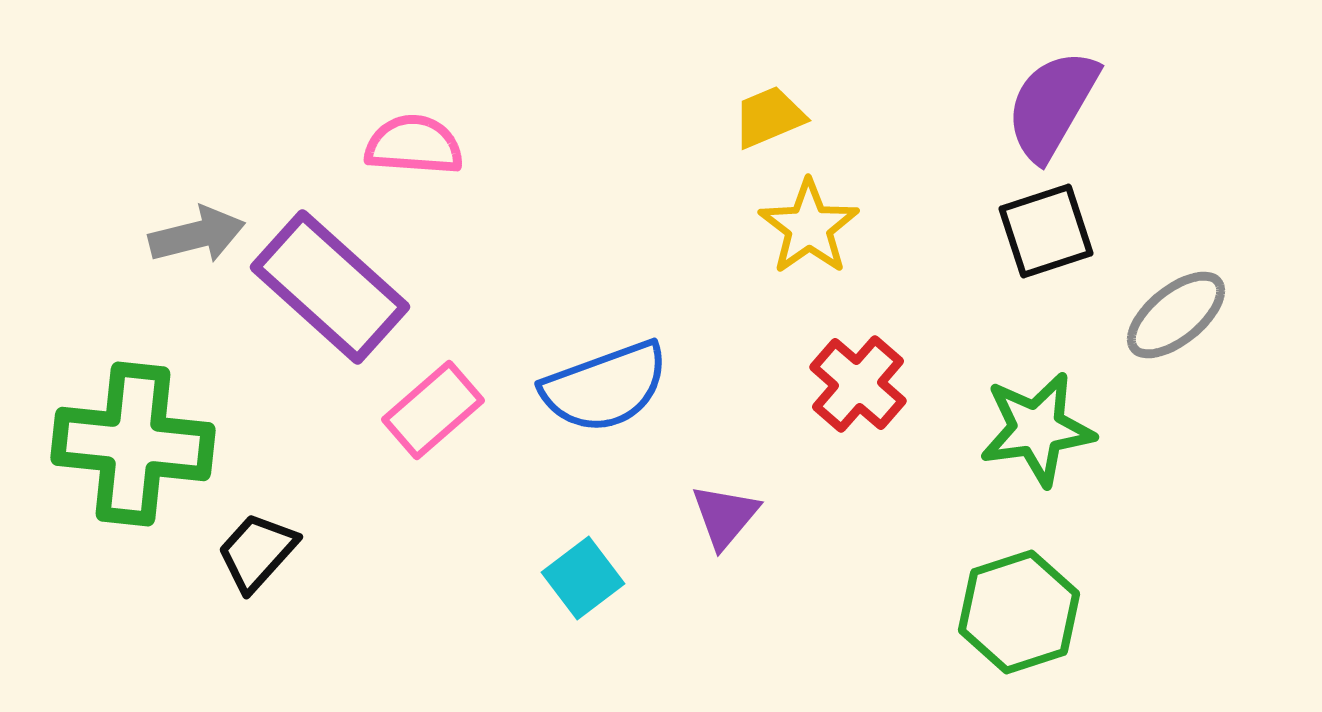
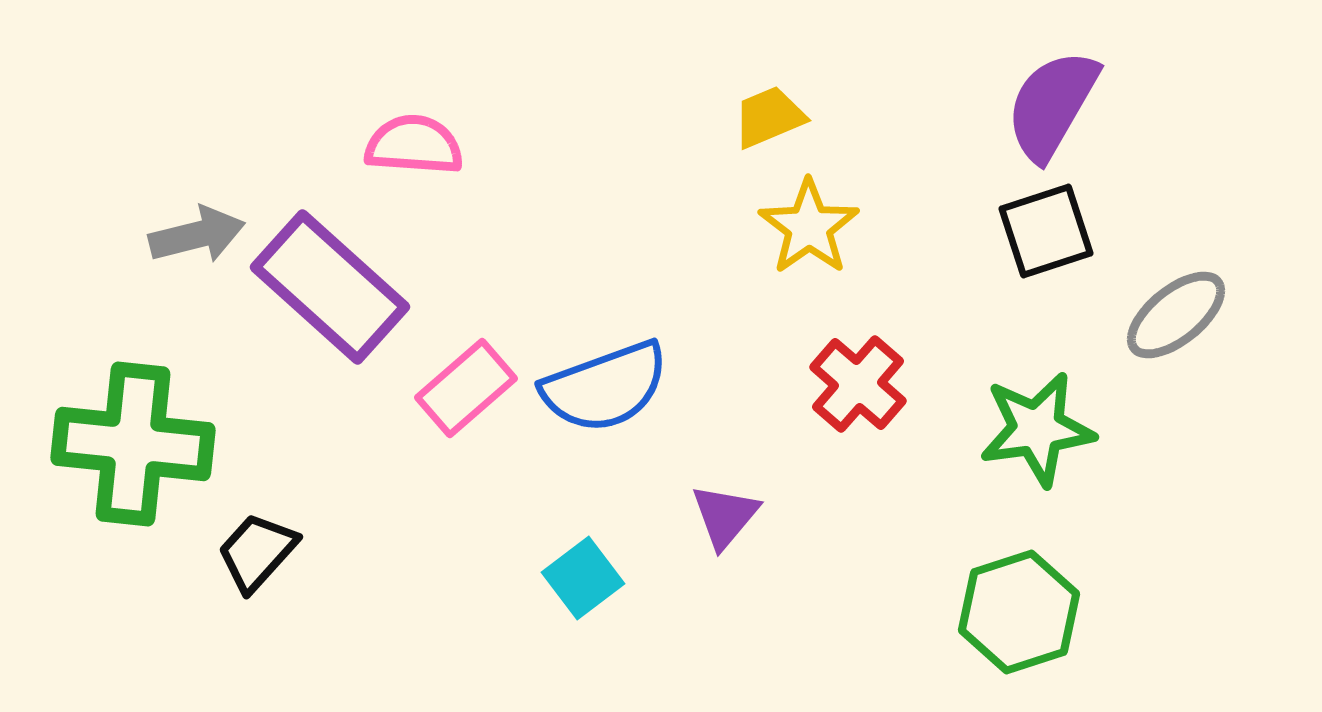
pink rectangle: moved 33 px right, 22 px up
